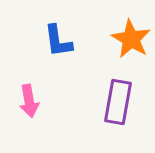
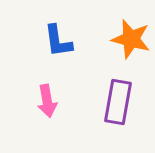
orange star: rotated 15 degrees counterclockwise
pink arrow: moved 18 px right
